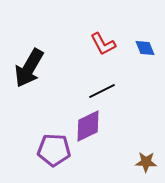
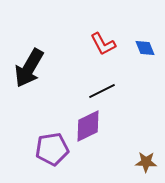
purple pentagon: moved 2 px left, 1 px up; rotated 12 degrees counterclockwise
